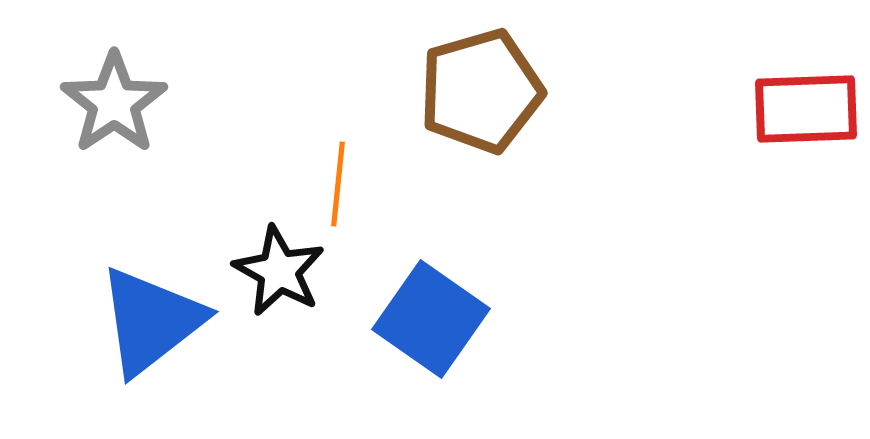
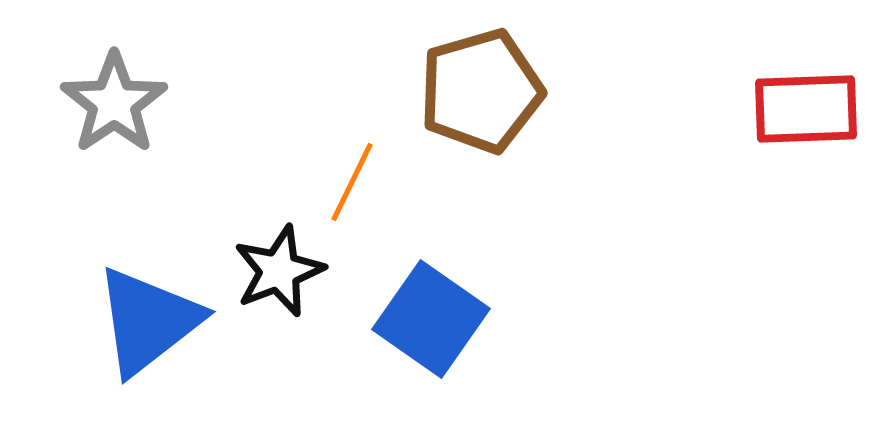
orange line: moved 14 px right, 2 px up; rotated 20 degrees clockwise
black star: rotated 22 degrees clockwise
blue triangle: moved 3 px left
